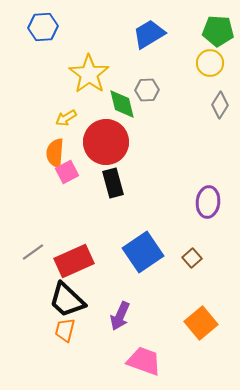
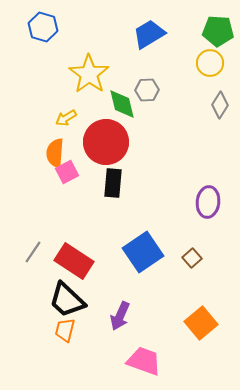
blue hexagon: rotated 20 degrees clockwise
black rectangle: rotated 20 degrees clockwise
gray line: rotated 20 degrees counterclockwise
red rectangle: rotated 57 degrees clockwise
